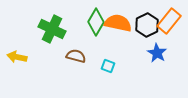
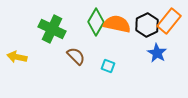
orange semicircle: moved 1 px left, 1 px down
brown semicircle: rotated 30 degrees clockwise
